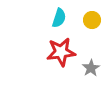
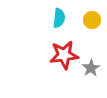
cyan semicircle: rotated 12 degrees counterclockwise
red star: moved 3 px right, 3 px down
